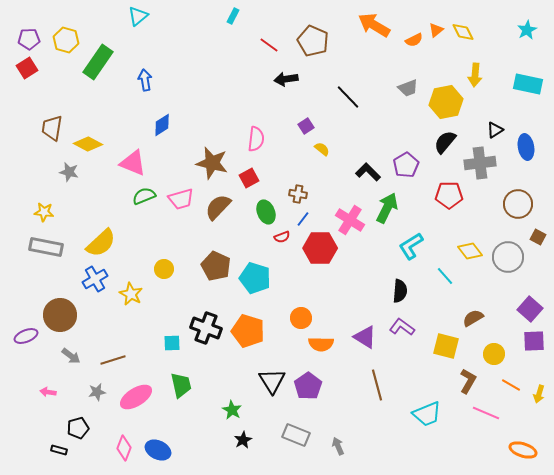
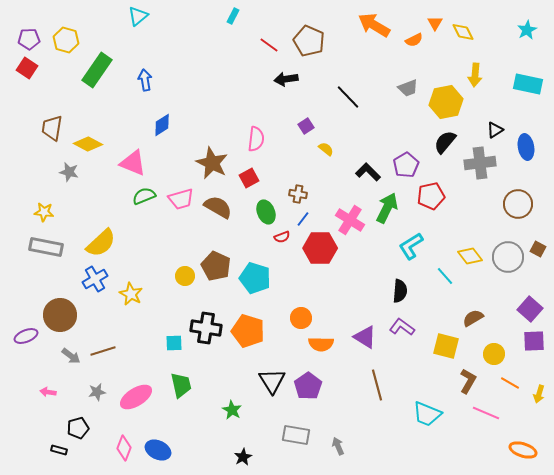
orange triangle at (436, 30): moved 1 px left, 7 px up; rotated 21 degrees counterclockwise
brown pentagon at (313, 41): moved 4 px left
green rectangle at (98, 62): moved 1 px left, 8 px down
red square at (27, 68): rotated 25 degrees counterclockwise
yellow semicircle at (322, 149): moved 4 px right
brown star at (212, 163): rotated 12 degrees clockwise
red pentagon at (449, 195): moved 18 px left, 1 px down; rotated 12 degrees counterclockwise
brown semicircle at (218, 207): rotated 76 degrees clockwise
brown square at (538, 237): moved 12 px down
yellow diamond at (470, 251): moved 5 px down
yellow circle at (164, 269): moved 21 px right, 7 px down
black cross at (206, 328): rotated 12 degrees counterclockwise
cyan square at (172, 343): moved 2 px right
brown line at (113, 360): moved 10 px left, 9 px up
orange line at (511, 385): moved 1 px left, 2 px up
cyan trapezoid at (427, 414): rotated 44 degrees clockwise
gray rectangle at (296, 435): rotated 12 degrees counterclockwise
black star at (243, 440): moved 17 px down
